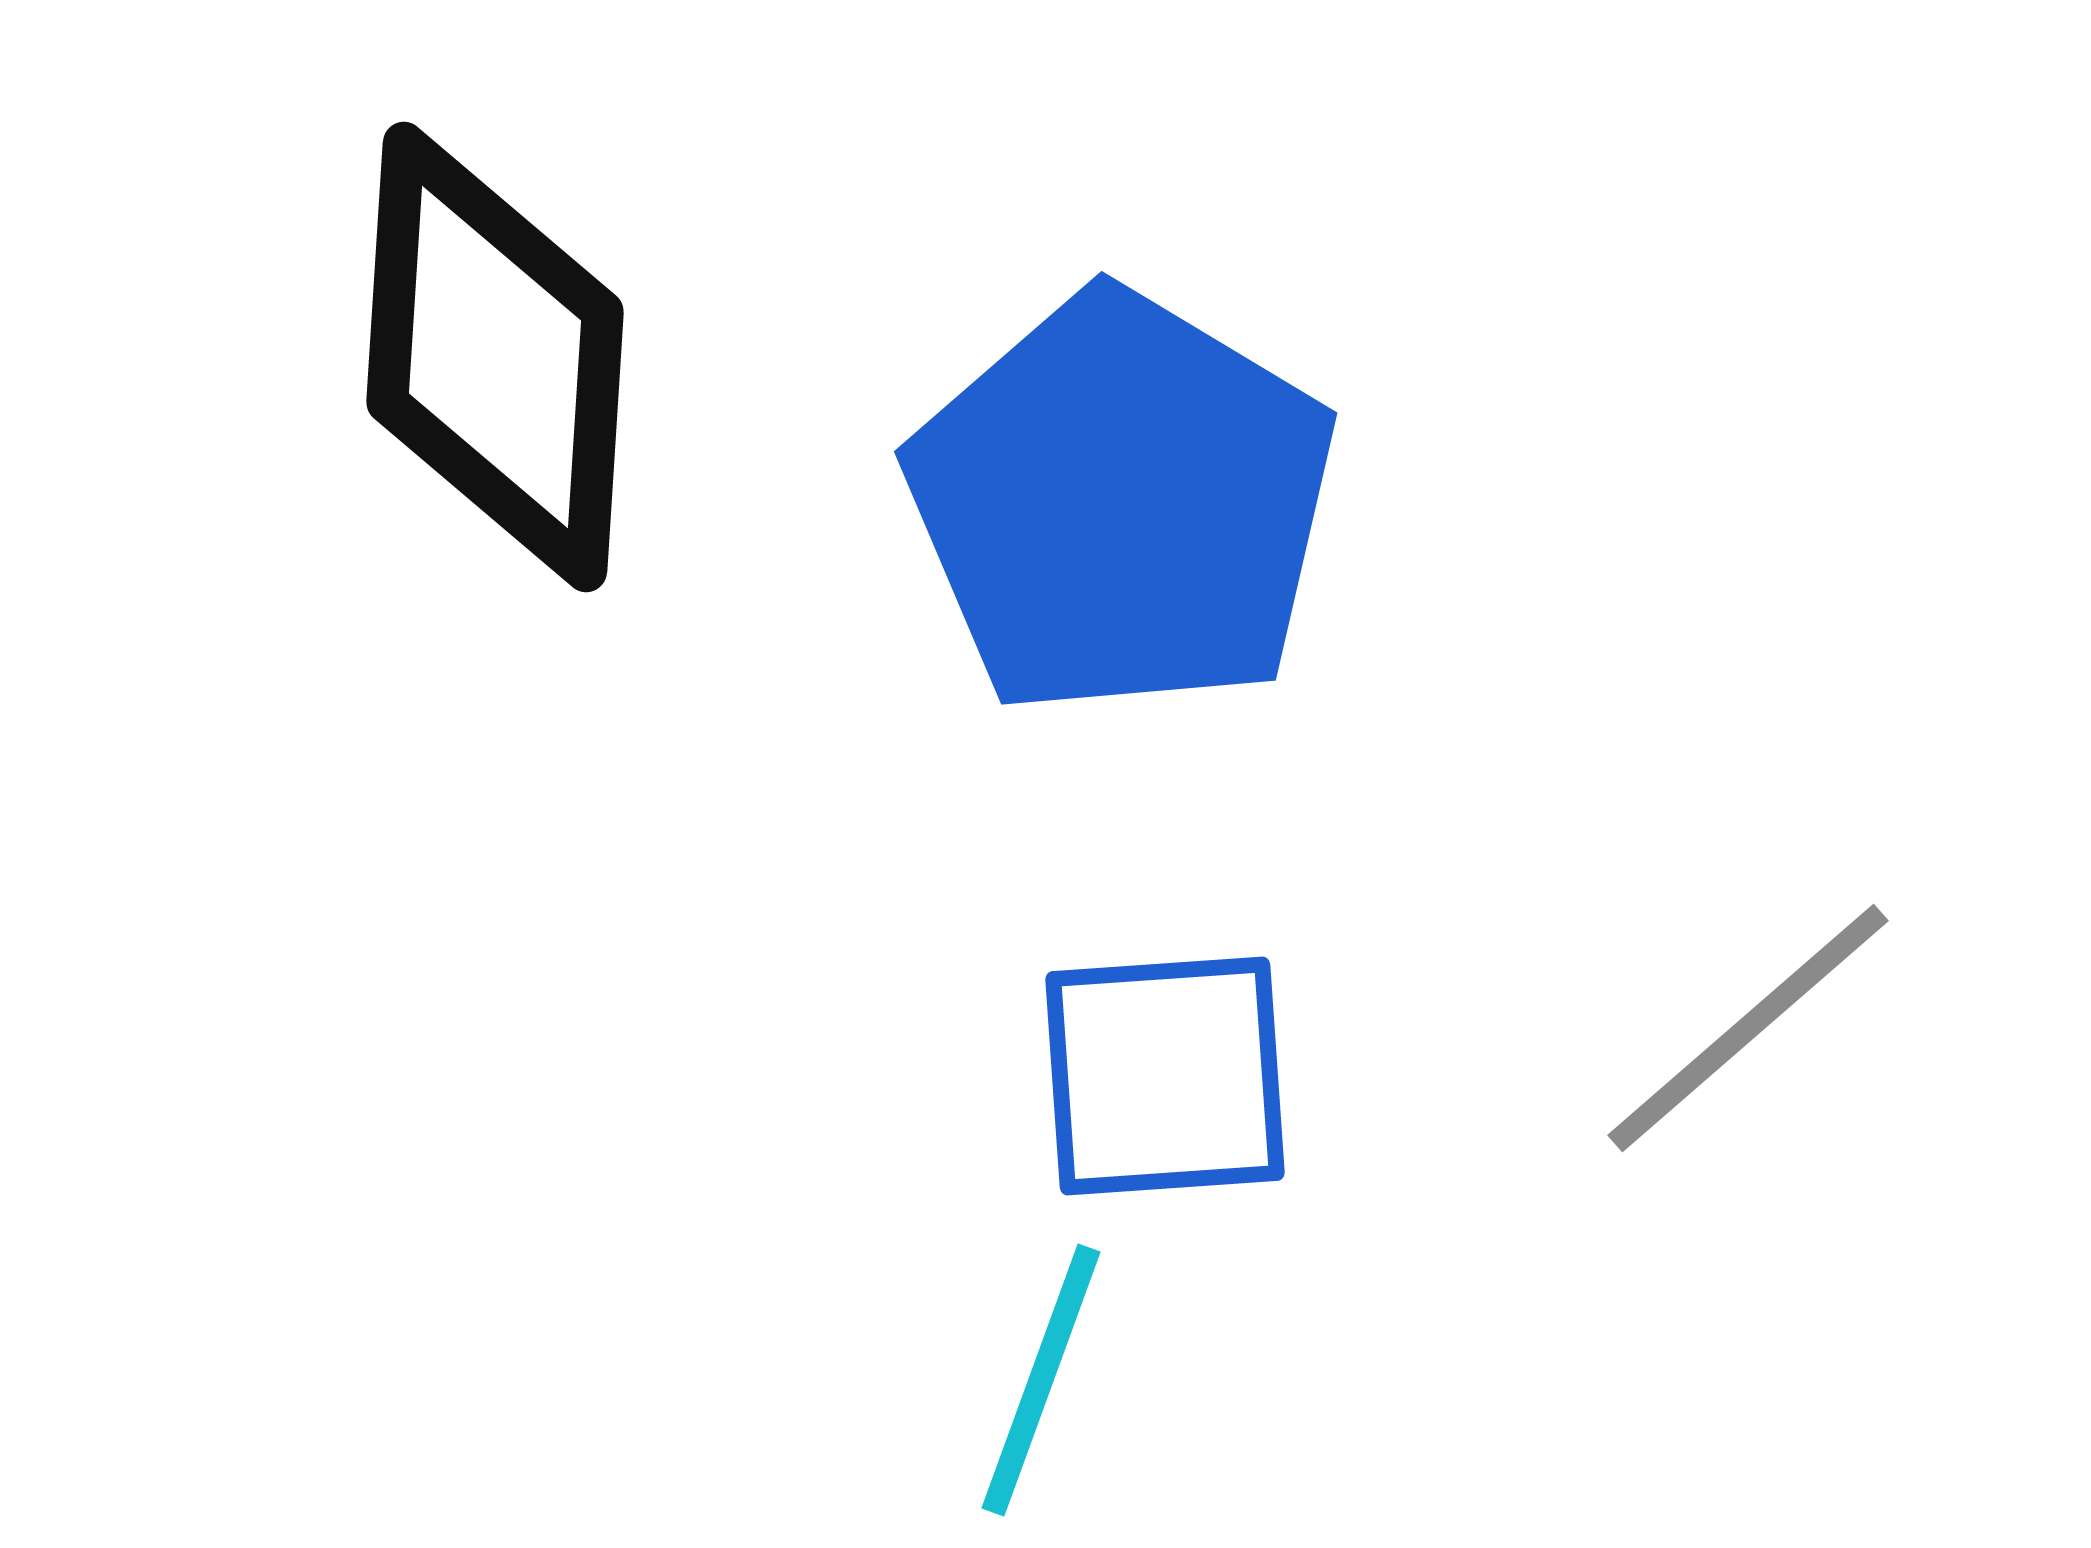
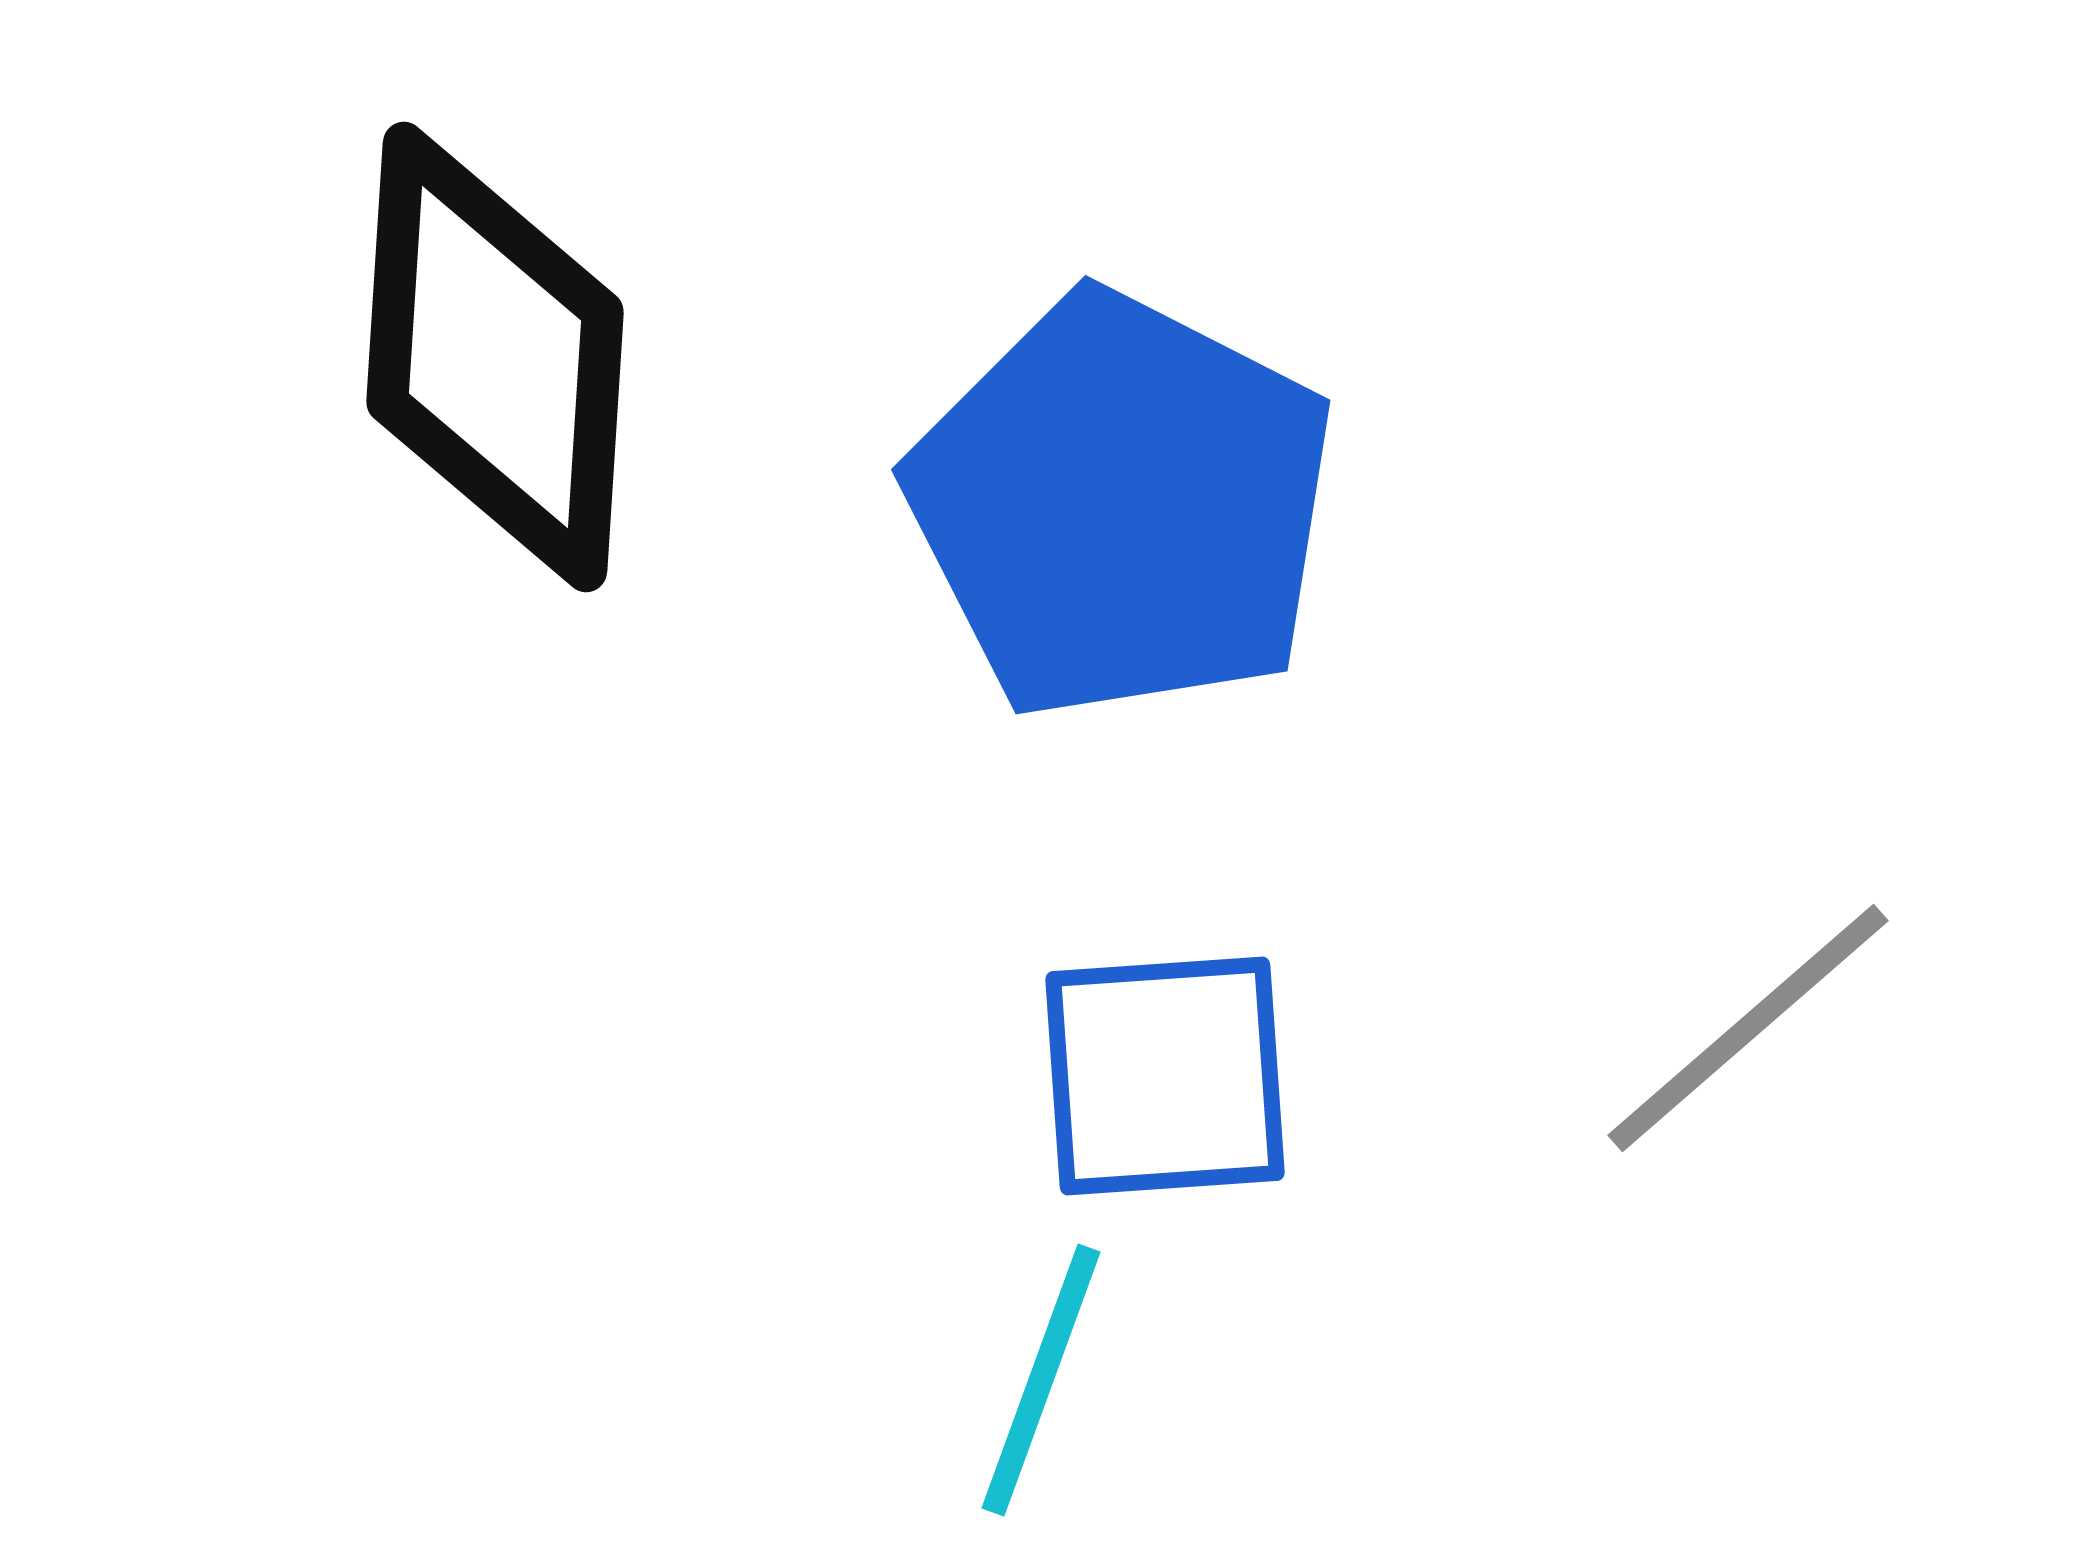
blue pentagon: moved 2 px down; rotated 4 degrees counterclockwise
